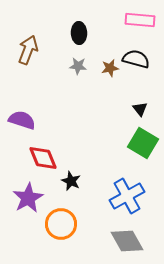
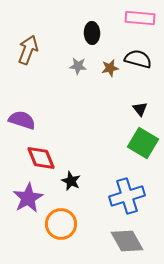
pink rectangle: moved 2 px up
black ellipse: moved 13 px right
black semicircle: moved 2 px right
red diamond: moved 2 px left
blue cross: rotated 12 degrees clockwise
